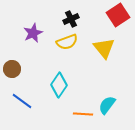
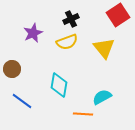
cyan diamond: rotated 25 degrees counterclockwise
cyan semicircle: moved 5 px left, 8 px up; rotated 24 degrees clockwise
